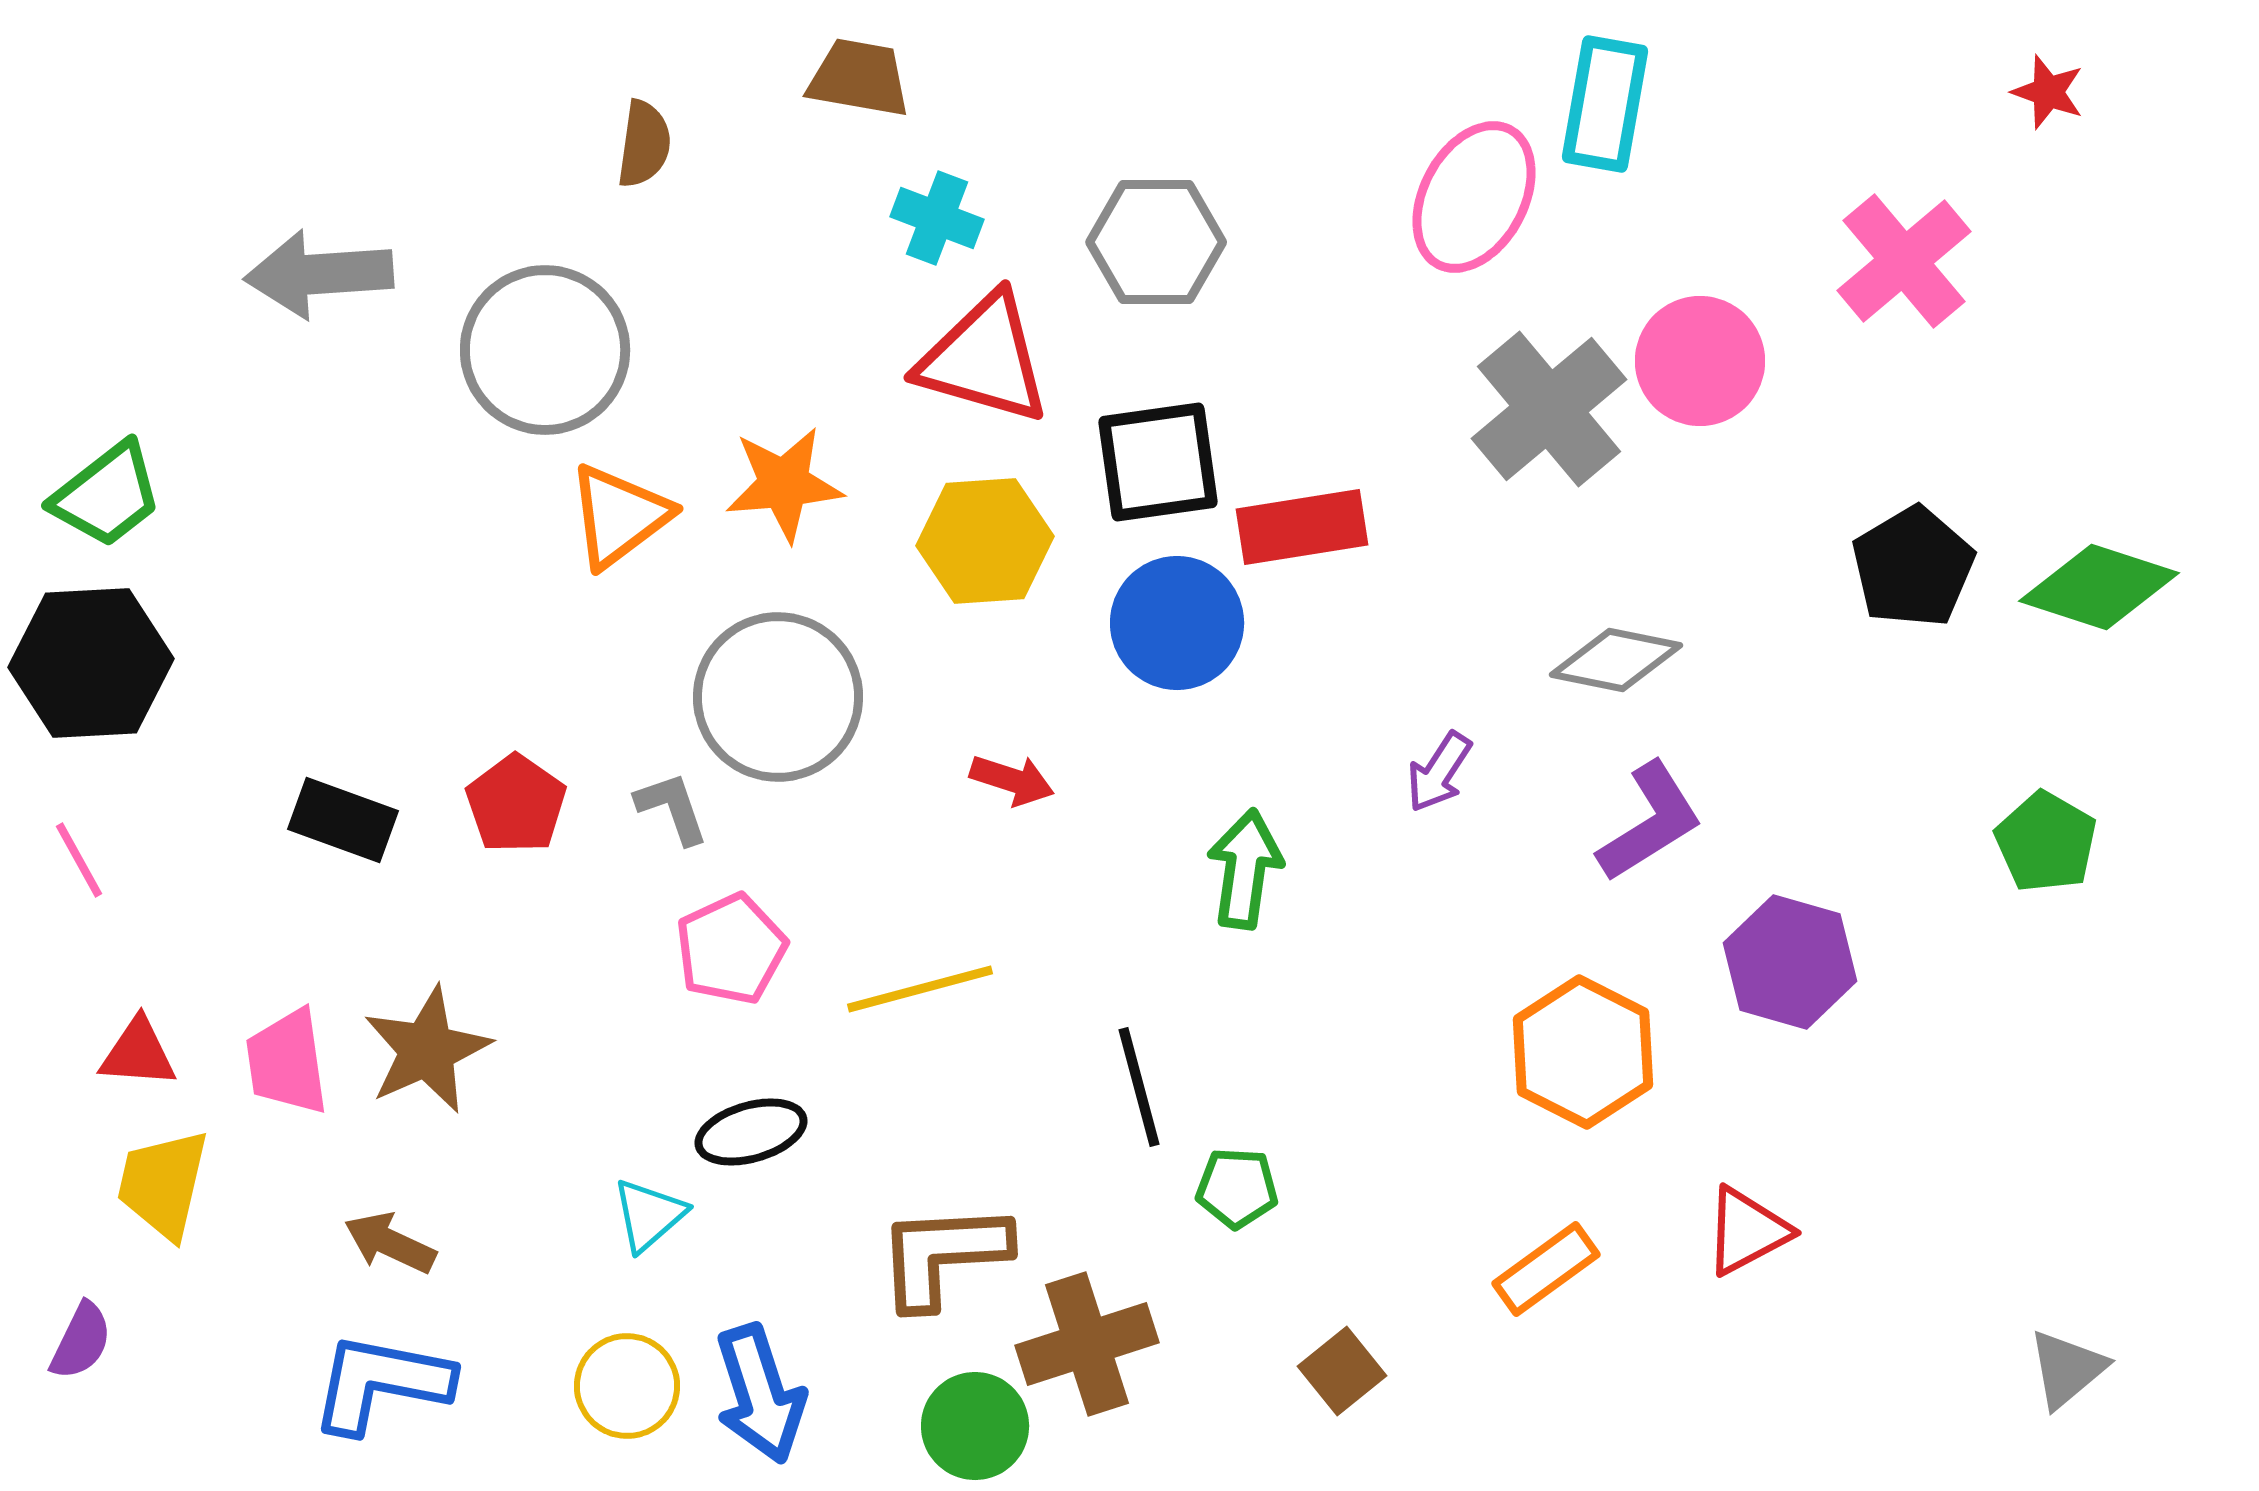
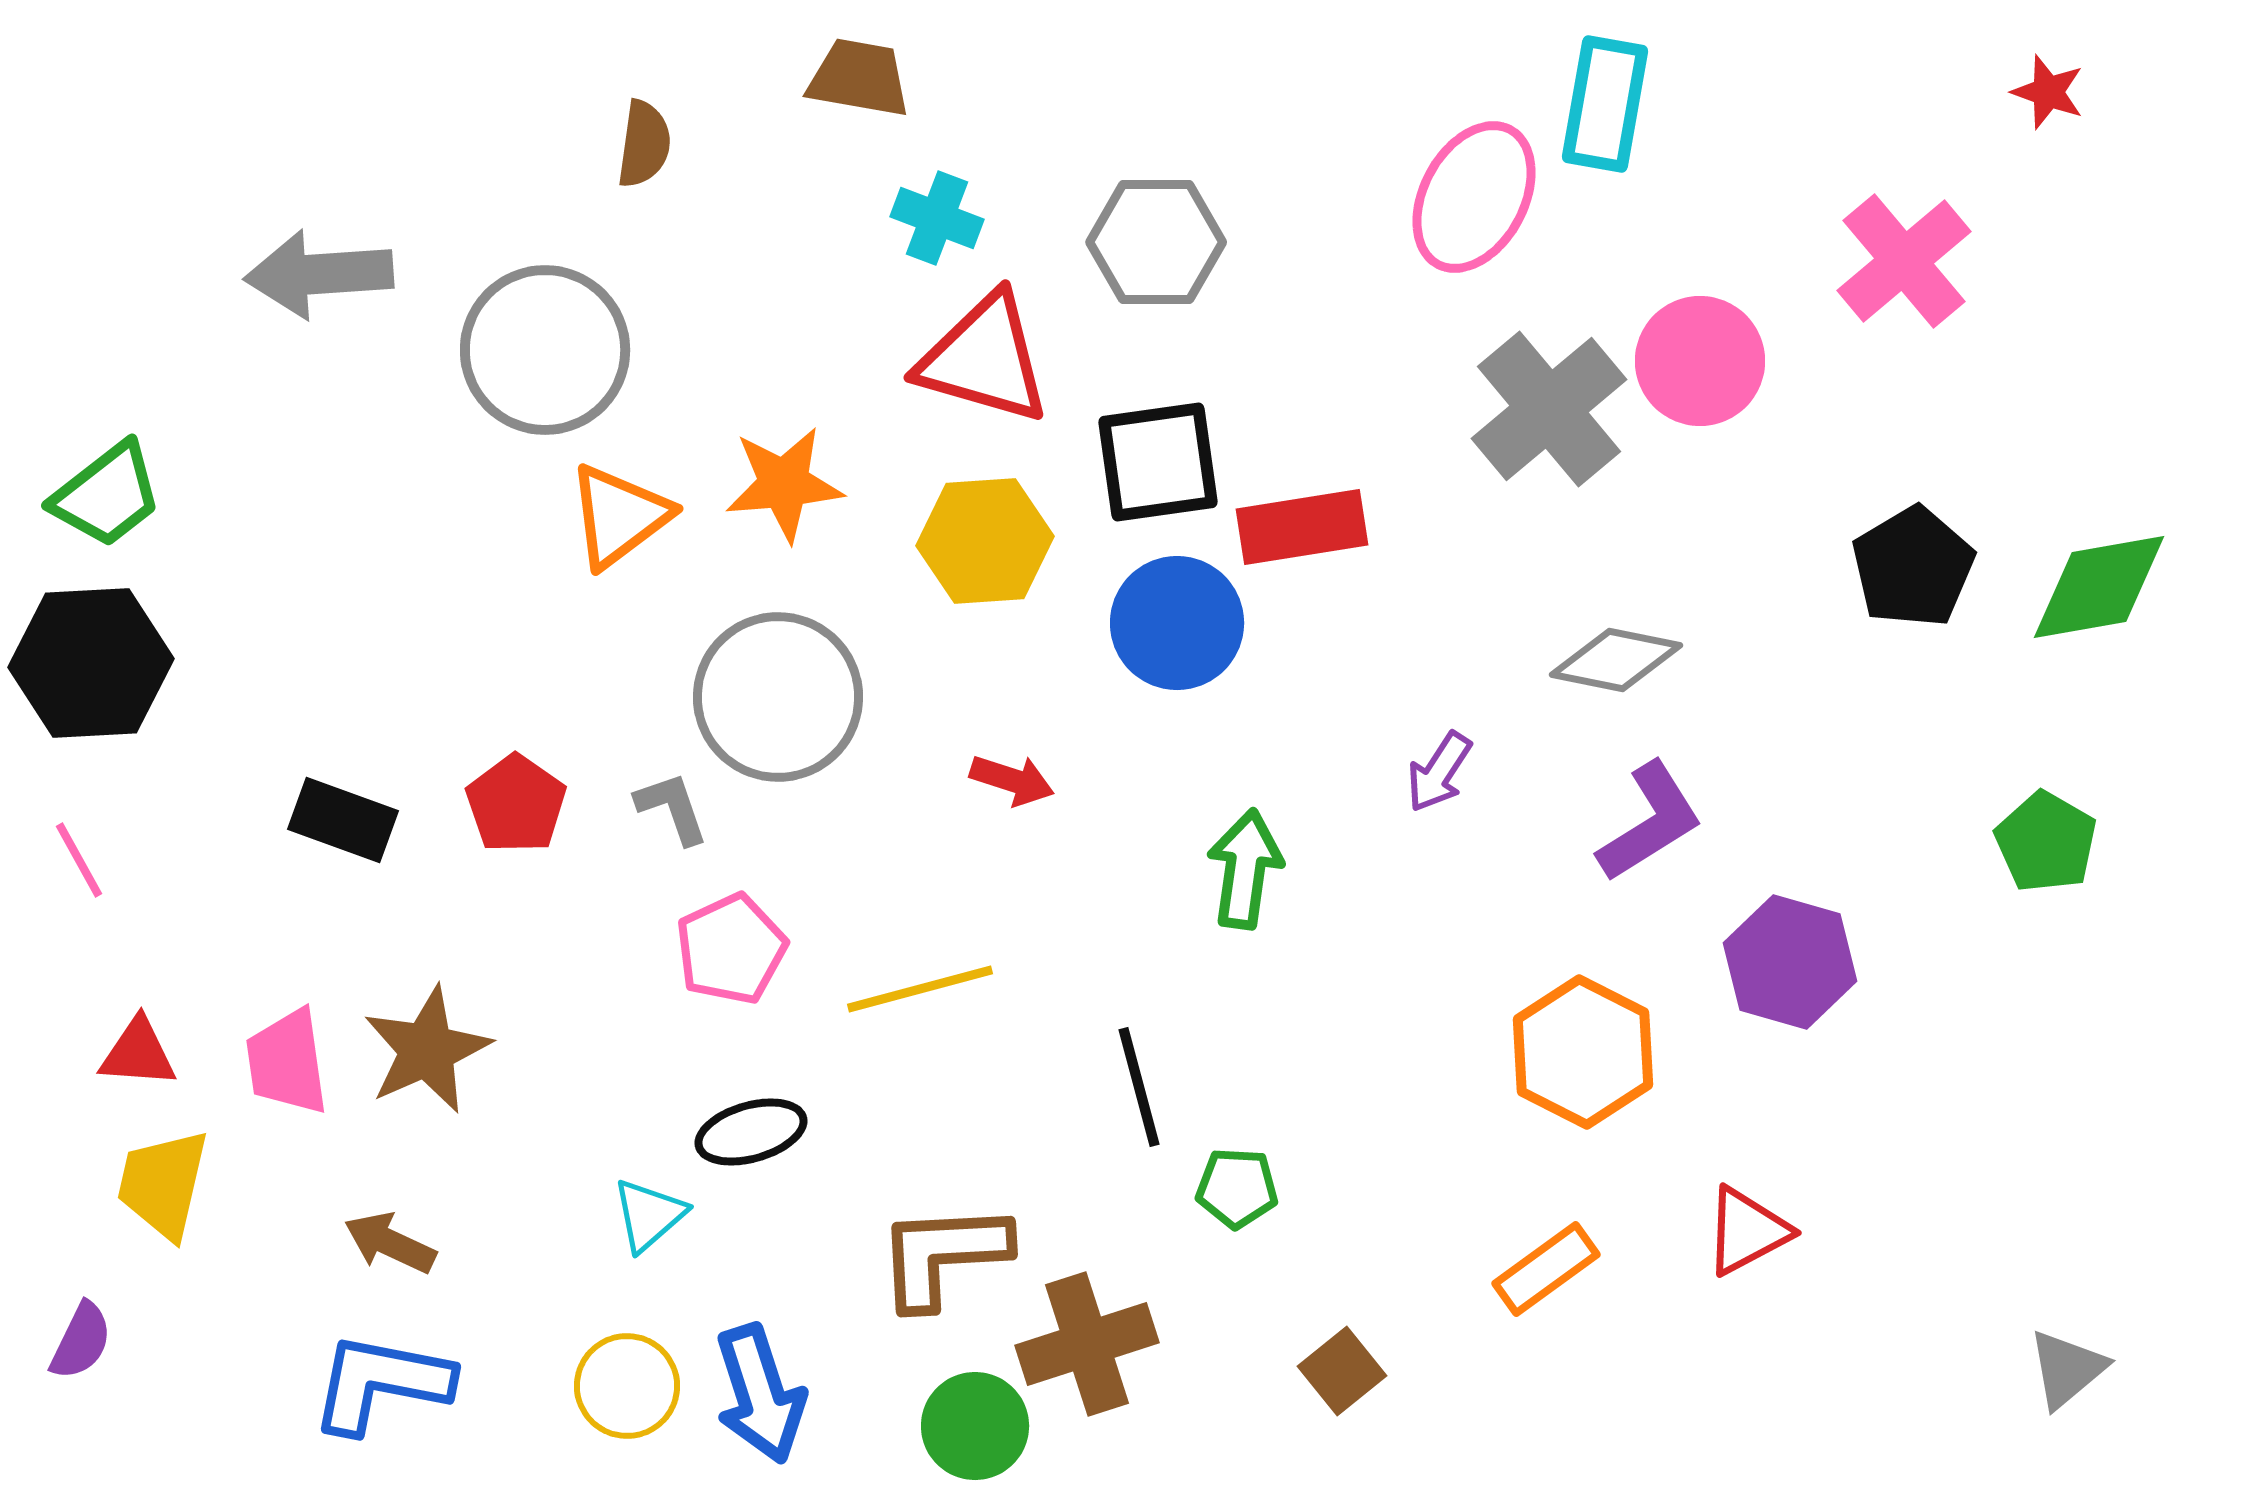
green diamond at (2099, 587): rotated 28 degrees counterclockwise
